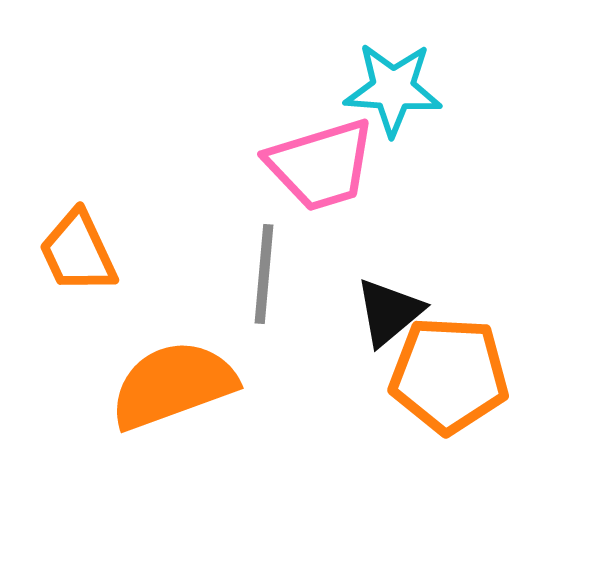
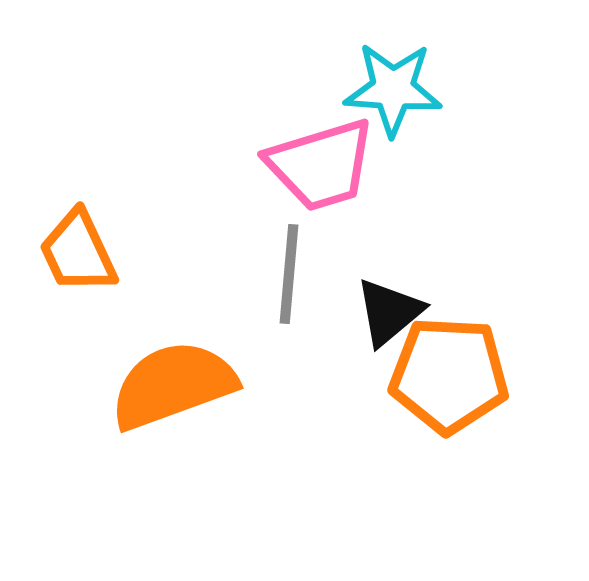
gray line: moved 25 px right
